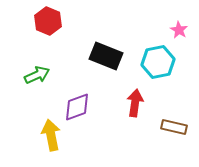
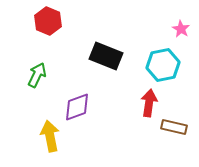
pink star: moved 2 px right, 1 px up
cyan hexagon: moved 5 px right, 3 px down
green arrow: rotated 40 degrees counterclockwise
red arrow: moved 14 px right
yellow arrow: moved 1 px left, 1 px down
